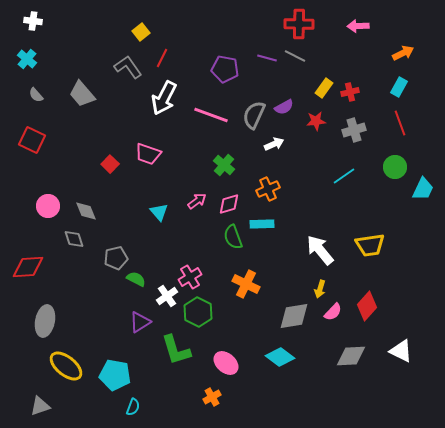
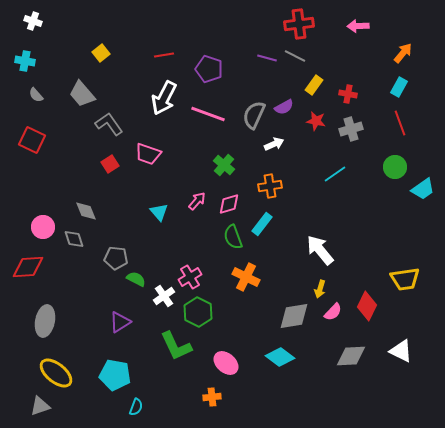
white cross at (33, 21): rotated 12 degrees clockwise
red cross at (299, 24): rotated 8 degrees counterclockwise
yellow square at (141, 32): moved 40 px left, 21 px down
orange arrow at (403, 53): rotated 25 degrees counterclockwise
red line at (162, 58): moved 2 px right, 3 px up; rotated 54 degrees clockwise
cyan cross at (27, 59): moved 2 px left, 2 px down; rotated 30 degrees counterclockwise
gray L-shape at (128, 67): moved 19 px left, 57 px down
purple pentagon at (225, 69): moved 16 px left; rotated 8 degrees clockwise
yellow rectangle at (324, 88): moved 10 px left, 3 px up
red cross at (350, 92): moved 2 px left, 2 px down; rotated 24 degrees clockwise
pink line at (211, 115): moved 3 px left, 1 px up
red star at (316, 121): rotated 18 degrees clockwise
gray cross at (354, 130): moved 3 px left, 1 px up
red square at (110, 164): rotated 12 degrees clockwise
cyan line at (344, 176): moved 9 px left, 2 px up
orange cross at (268, 189): moved 2 px right, 3 px up; rotated 15 degrees clockwise
cyan trapezoid at (423, 189): rotated 30 degrees clockwise
pink arrow at (197, 201): rotated 12 degrees counterclockwise
pink circle at (48, 206): moved 5 px left, 21 px down
cyan rectangle at (262, 224): rotated 50 degrees counterclockwise
yellow trapezoid at (370, 245): moved 35 px right, 34 px down
gray pentagon at (116, 258): rotated 20 degrees clockwise
orange cross at (246, 284): moved 7 px up
white cross at (167, 296): moved 3 px left
red diamond at (367, 306): rotated 16 degrees counterclockwise
purple triangle at (140, 322): moved 20 px left
green L-shape at (176, 350): moved 4 px up; rotated 8 degrees counterclockwise
yellow ellipse at (66, 366): moved 10 px left, 7 px down
orange cross at (212, 397): rotated 24 degrees clockwise
cyan semicircle at (133, 407): moved 3 px right
